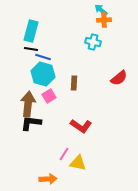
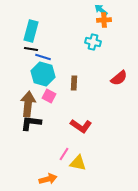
pink square: rotated 32 degrees counterclockwise
orange arrow: rotated 12 degrees counterclockwise
